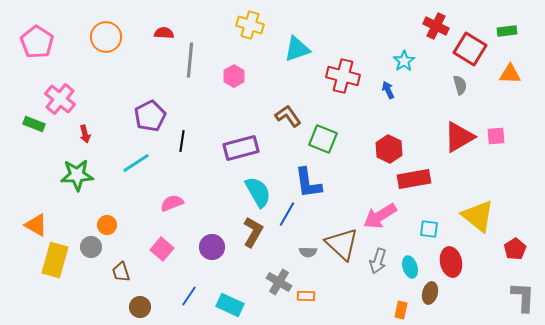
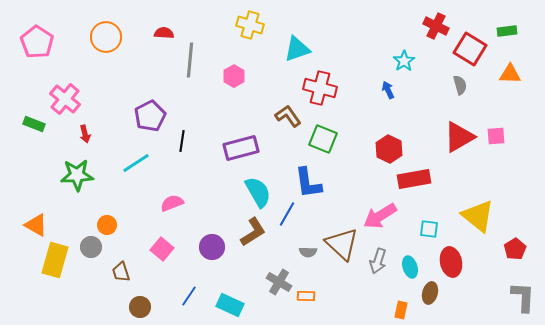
red cross at (343, 76): moved 23 px left, 12 px down
pink cross at (60, 99): moved 5 px right
brown L-shape at (253, 232): rotated 28 degrees clockwise
